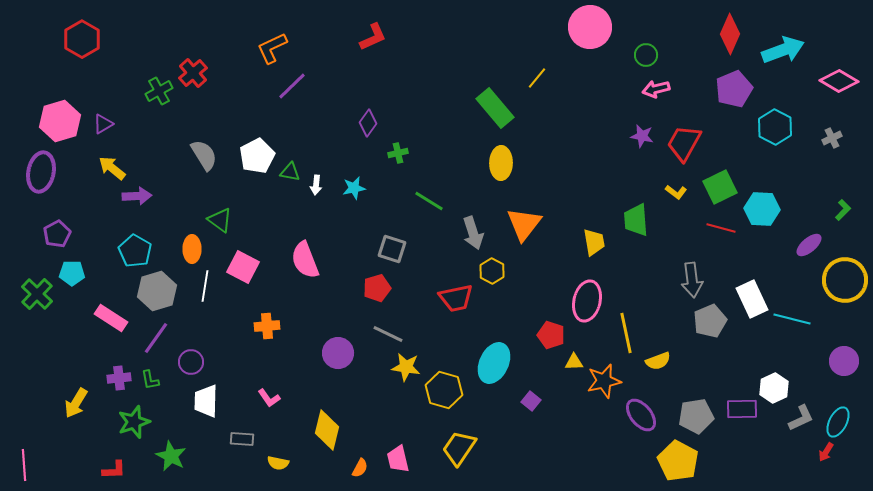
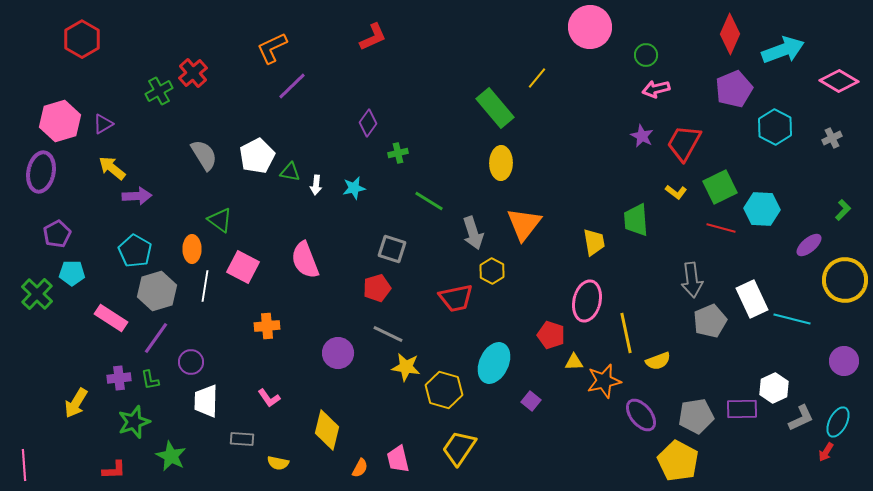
purple star at (642, 136): rotated 15 degrees clockwise
